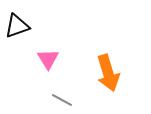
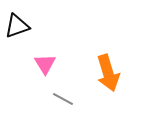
pink triangle: moved 3 px left, 5 px down
gray line: moved 1 px right, 1 px up
